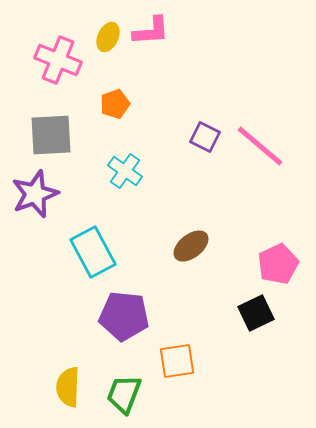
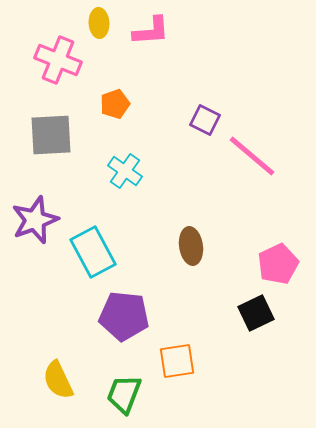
yellow ellipse: moved 9 px left, 14 px up; rotated 28 degrees counterclockwise
purple square: moved 17 px up
pink line: moved 8 px left, 10 px down
purple star: moved 26 px down
brown ellipse: rotated 60 degrees counterclockwise
yellow semicircle: moved 10 px left, 7 px up; rotated 27 degrees counterclockwise
